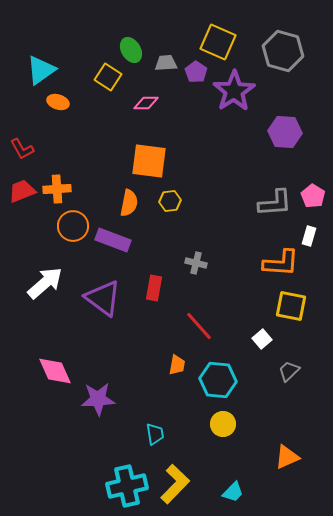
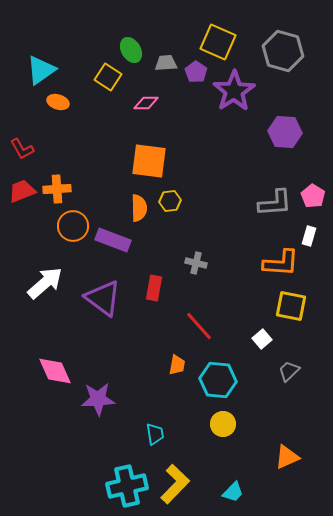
orange semicircle at (129, 203): moved 10 px right, 5 px down; rotated 12 degrees counterclockwise
